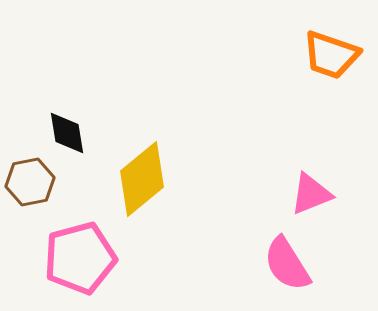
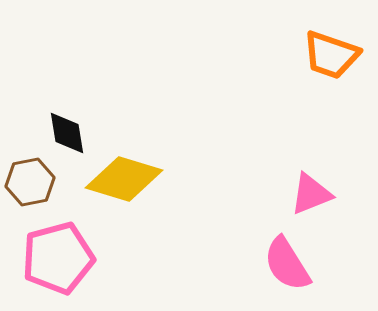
yellow diamond: moved 18 px left; rotated 56 degrees clockwise
pink pentagon: moved 22 px left
